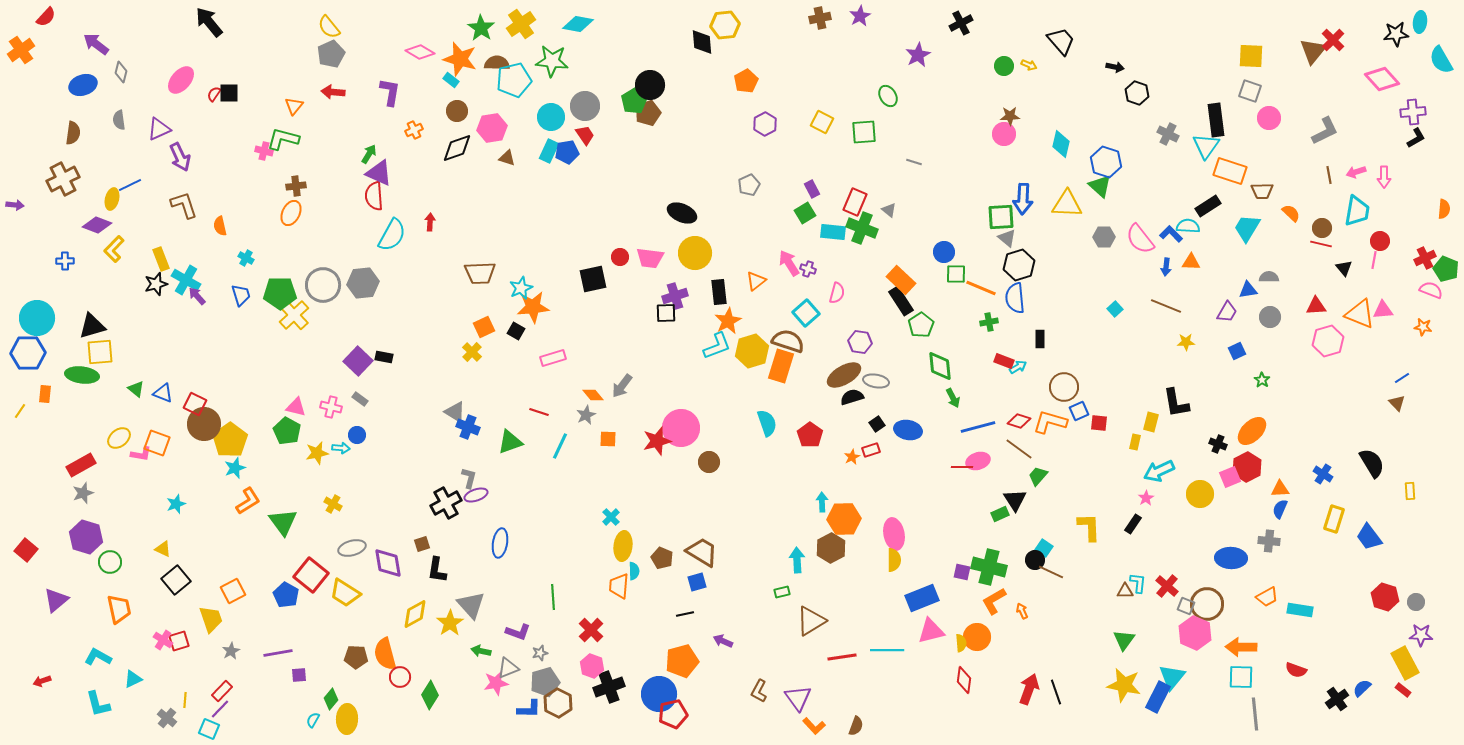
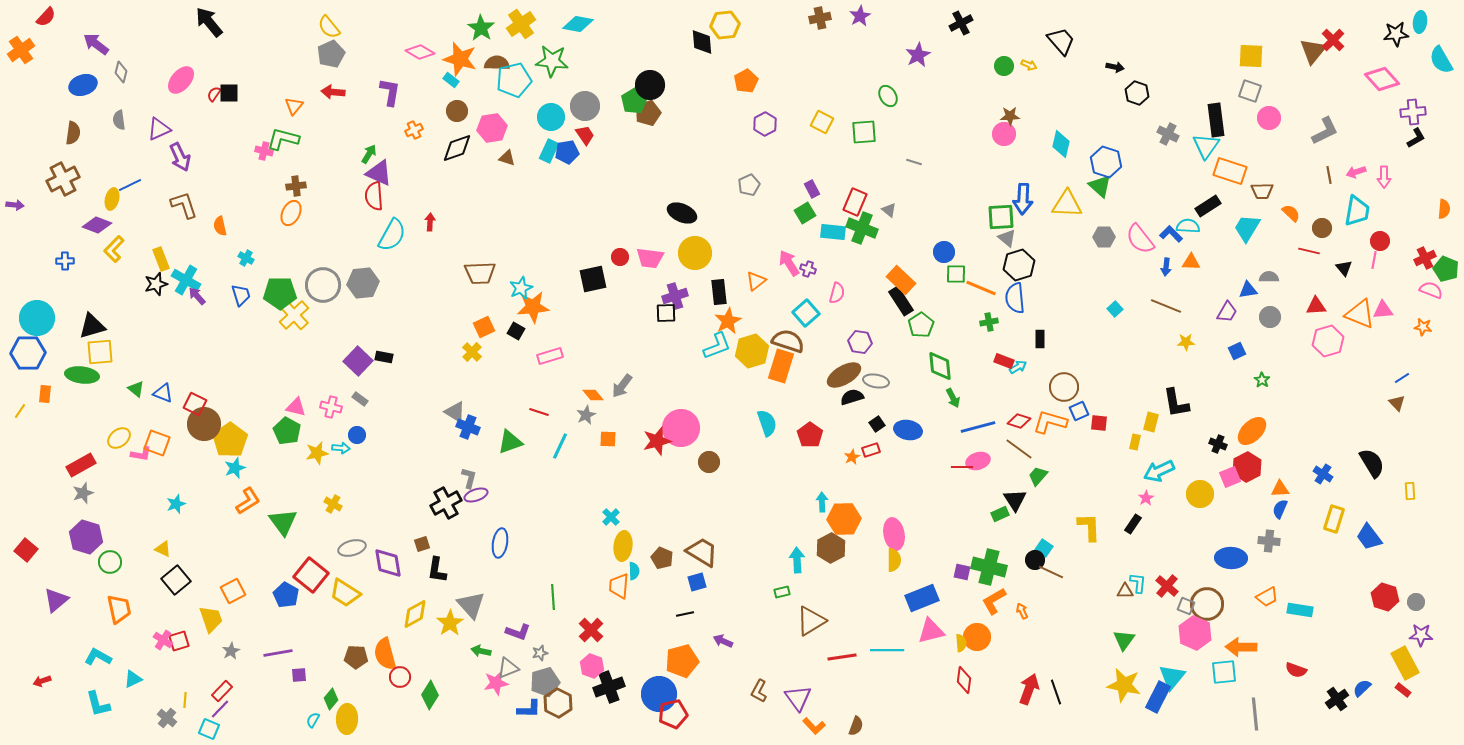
red line at (1321, 244): moved 12 px left, 7 px down
pink rectangle at (553, 358): moved 3 px left, 2 px up
cyan square at (1241, 677): moved 17 px left, 5 px up; rotated 8 degrees counterclockwise
